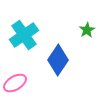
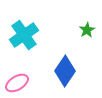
blue diamond: moved 7 px right, 11 px down
pink ellipse: moved 2 px right
